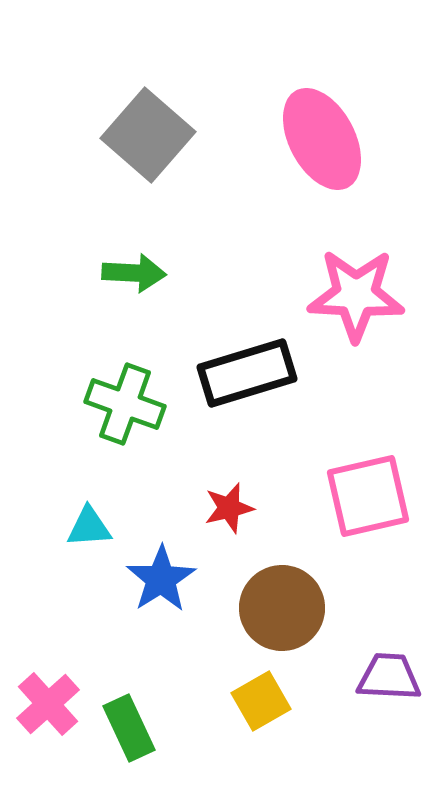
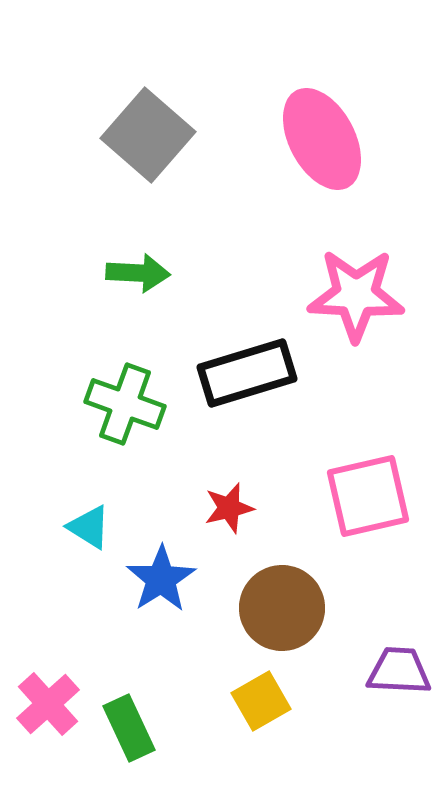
green arrow: moved 4 px right
cyan triangle: rotated 36 degrees clockwise
purple trapezoid: moved 10 px right, 6 px up
